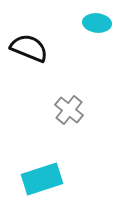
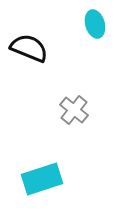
cyan ellipse: moved 2 px left, 1 px down; rotated 68 degrees clockwise
gray cross: moved 5 px right
